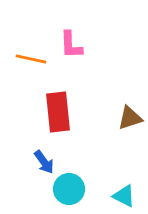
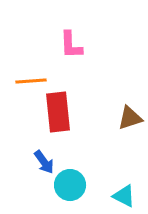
orange line: moved 22 px down; rotated 16 degrees counterclockwise
cyan circle: moved 1 px right, 4 px up
